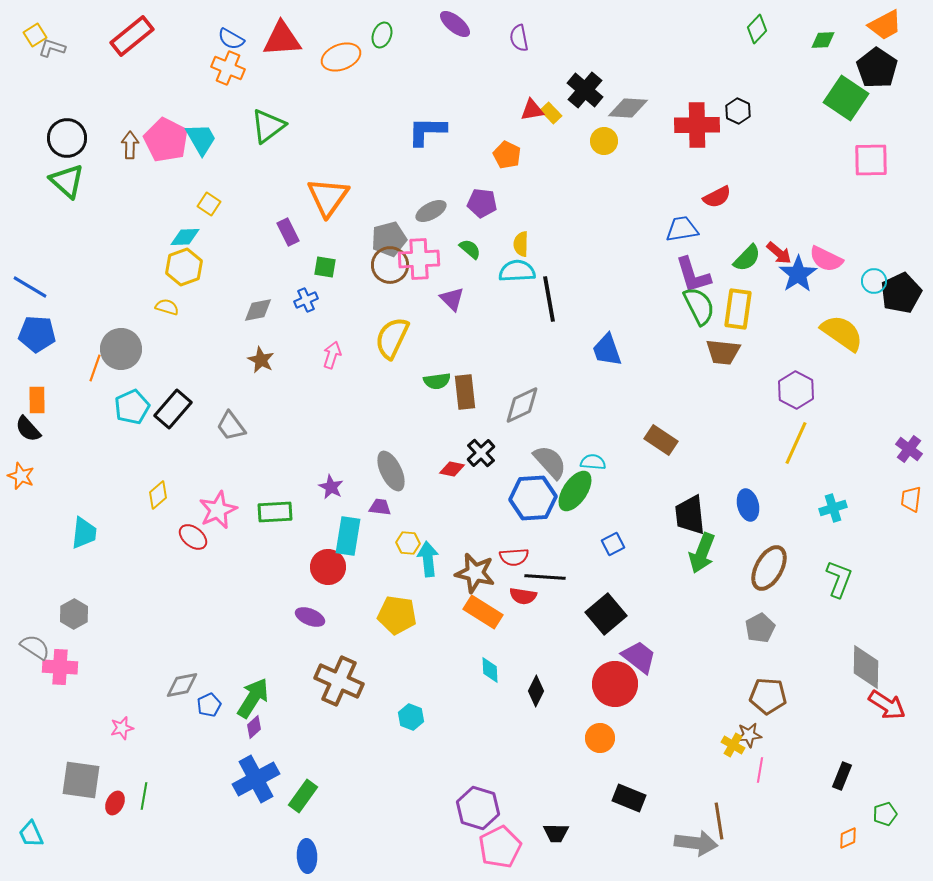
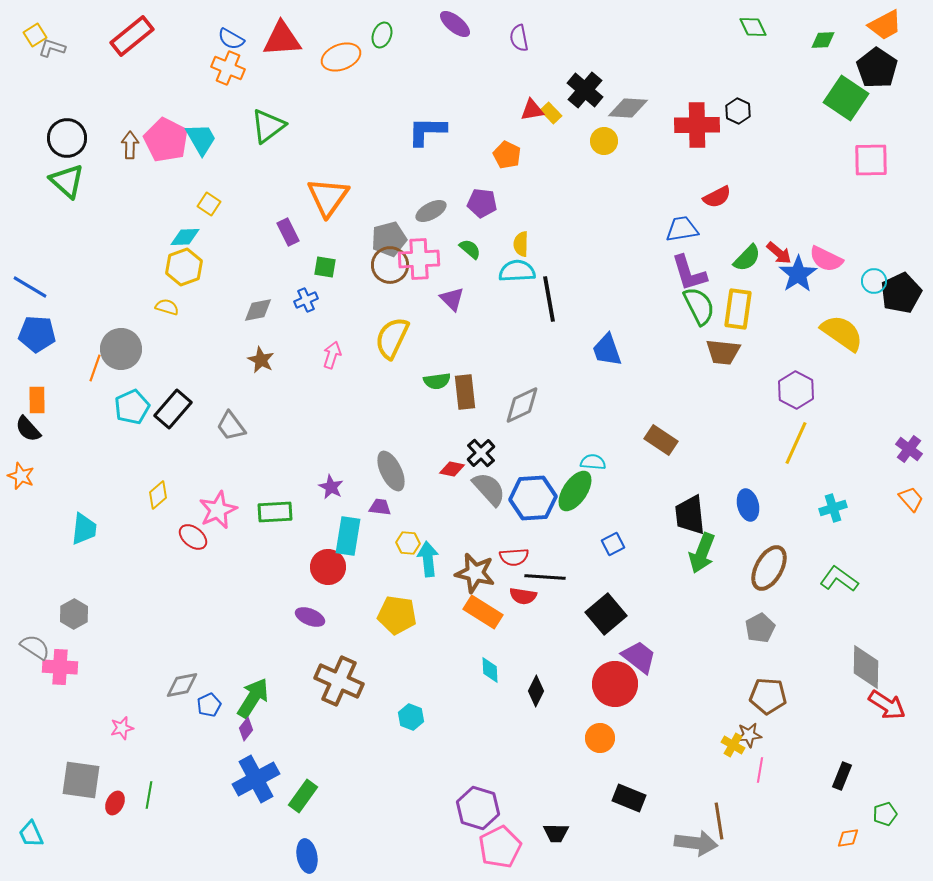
green diamond at (757, 29): moved 4 px left, 2 px up; rotated 68 degrees counterclockwise
purple L-shape at (693, 275): moved 4 px left, 2 px up
gray semicircle at (550, 462): moved 61 px left, 27 px down
orange trapezoid at (911, 499): rotated 132 degrees clockwise
cyan trapezoid at (84, 533): moved 4 px up
green L-shape at (839, 579): rotated 75 degrees counterclockwise
purple diamond at (254, 727): moved 8 px left, 2 px down; rotated 10 degrees counterclockwise
green line at (144, 796): moved 5 px right, 1 px up
orange diamond at (848, 838): rotated 15 degrees clockwise
blue ellipse at (307, 856): rotated 8 degrees counterclockwise
